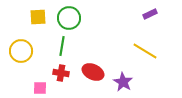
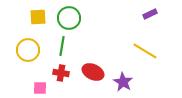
yellow circle: moved 7 px right, 1 px up
